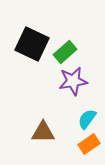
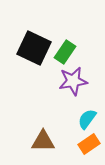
black square: moved 2 px right, 4 px down
green rectangle: rotated 15 degrees counterclockwise
brown triangle: moved 9 px down
